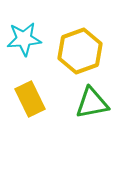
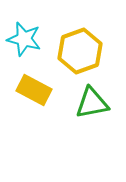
cyan star: rotated 20 degrees clockwise
yellow rectangle: moved 4 px right, 9 px up; rotated 36 degrees counterclockwise
